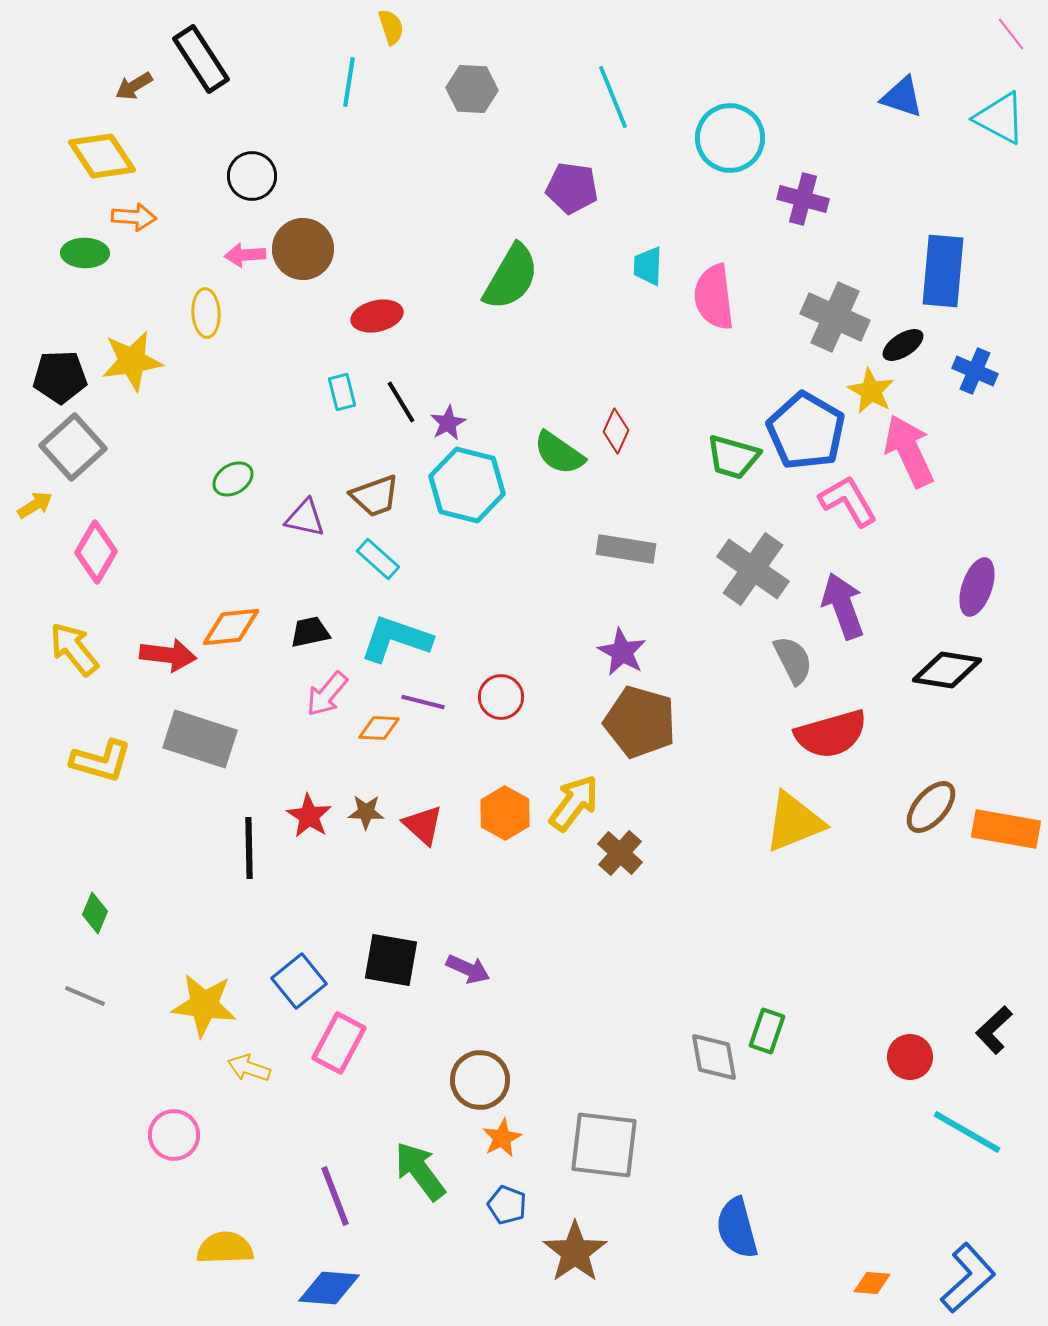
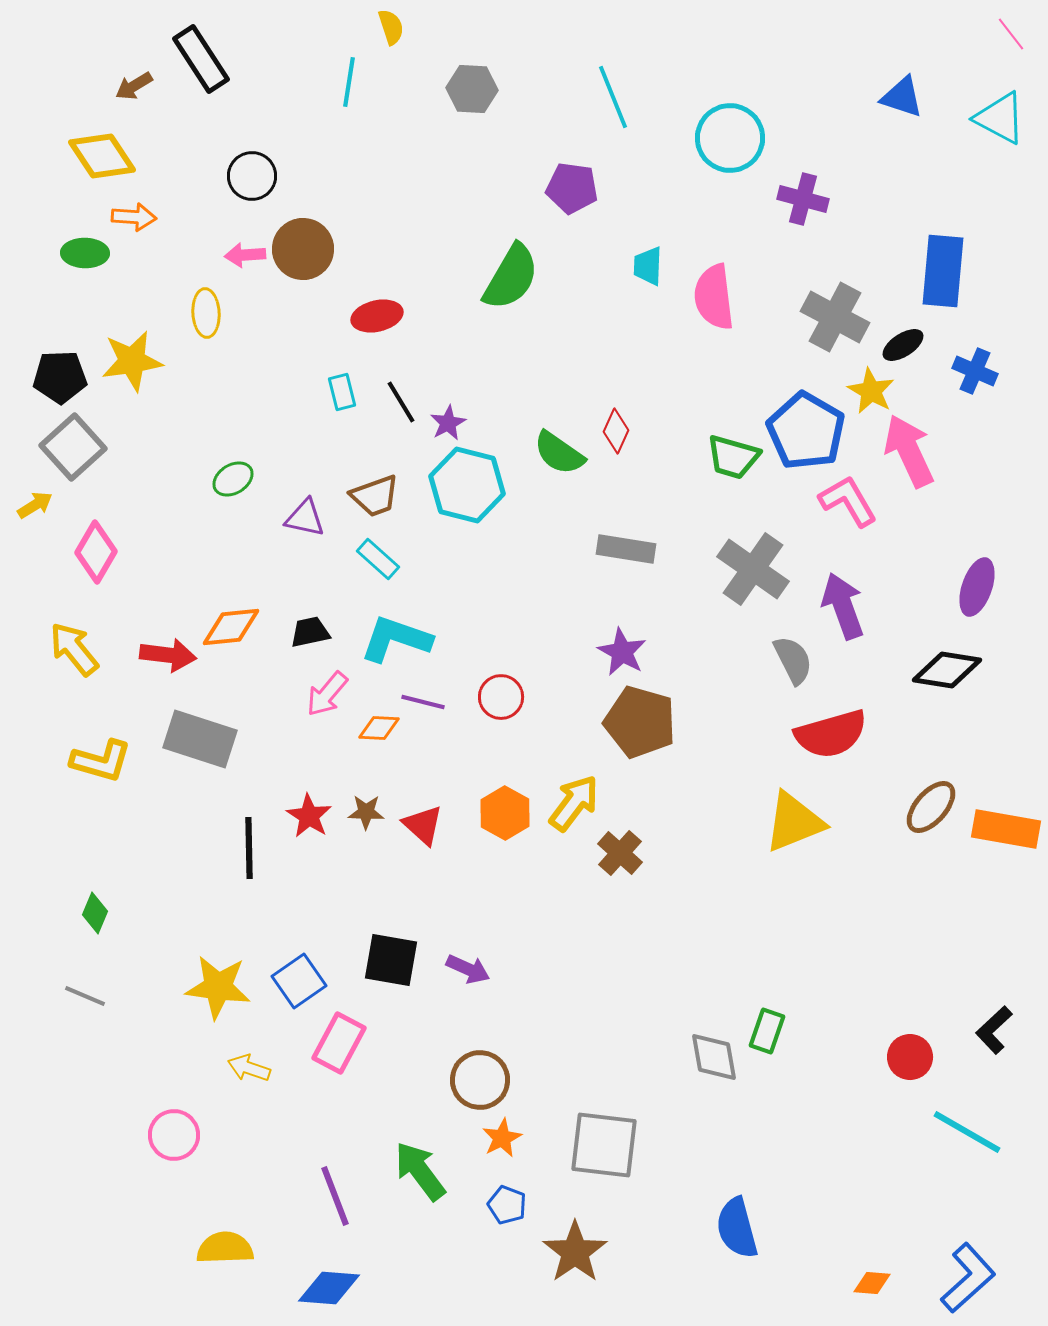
gray cross at (835, 317): rotated 4 degrees clockwise
blue square at (299, 981): rotated 4 degrees clockwise
yellow star at (204, 1005): moved 14 px right, 18 px up
